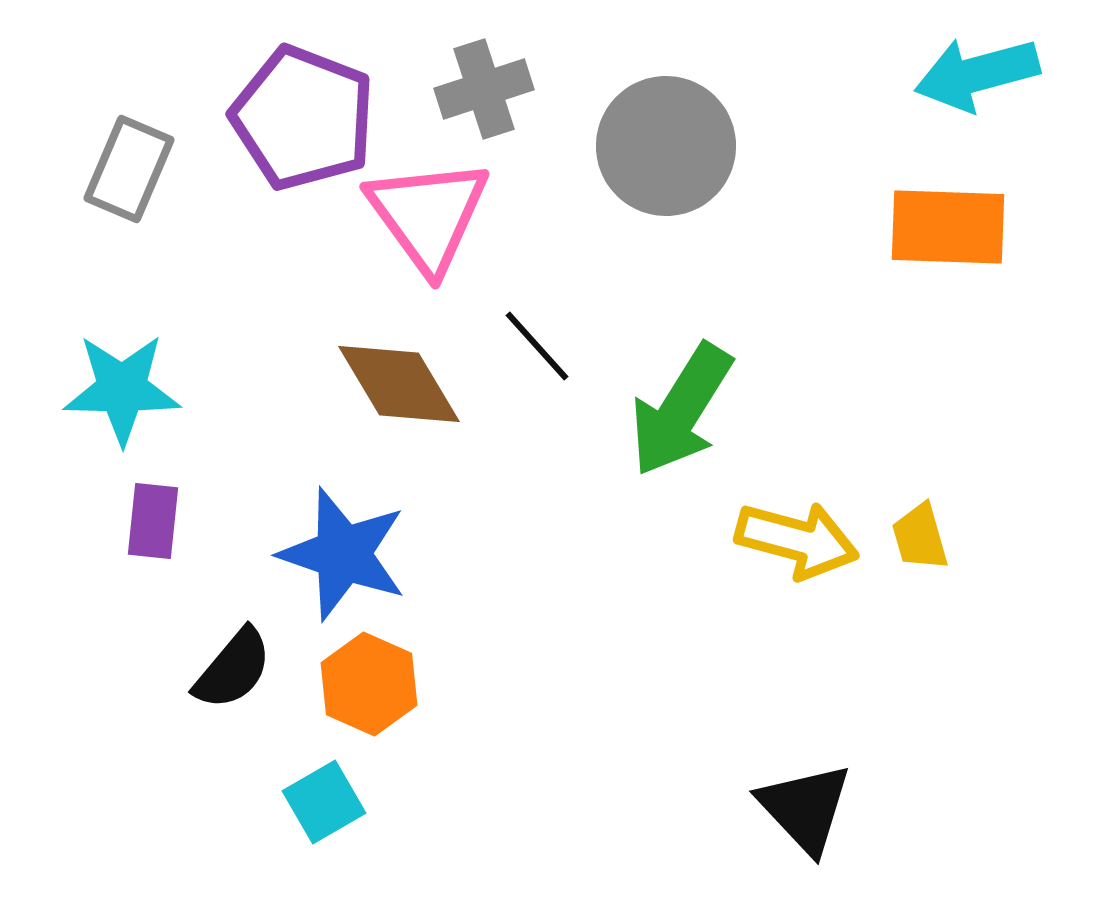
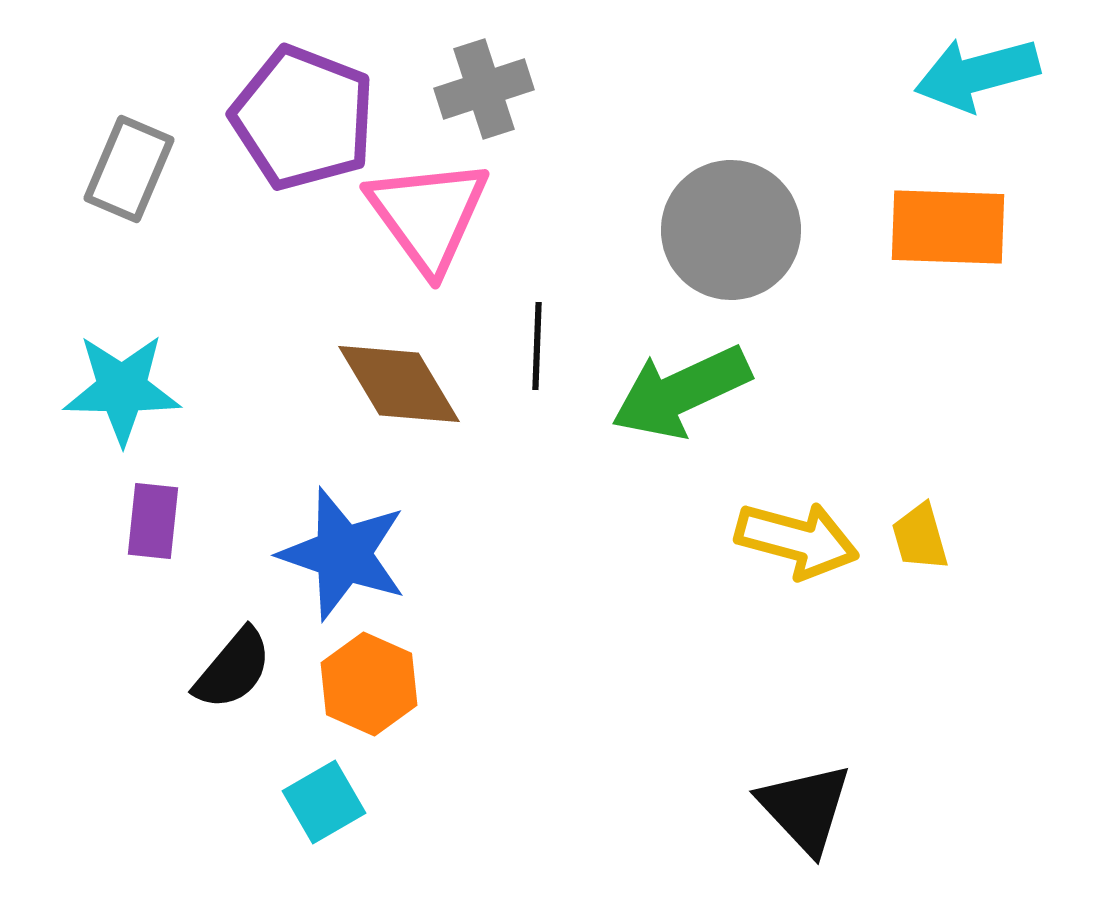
gray circle: moved 65 px right, 84 px down
black line: rotated 44 degrees clockwise
green arrow: moved 18 px up; rotated 33 degrees clockwise
